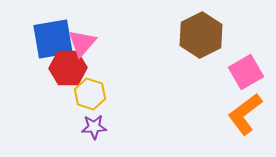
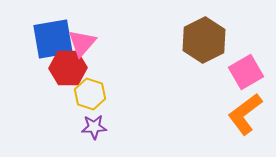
brown hexagon: moved 3 px right, 5 px down
